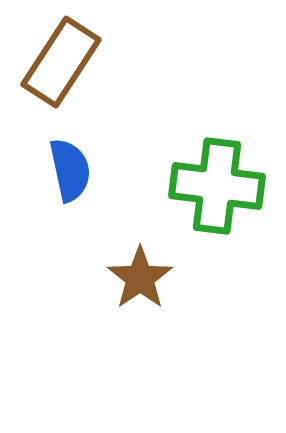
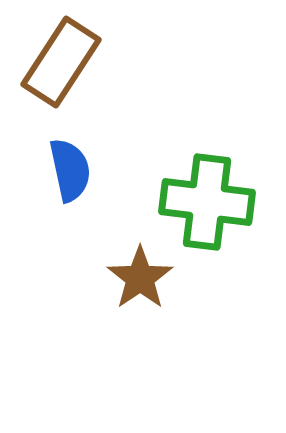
green cross: moved 10 px left, 16 px down
